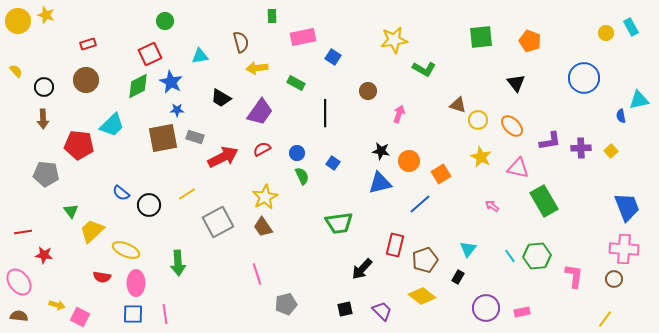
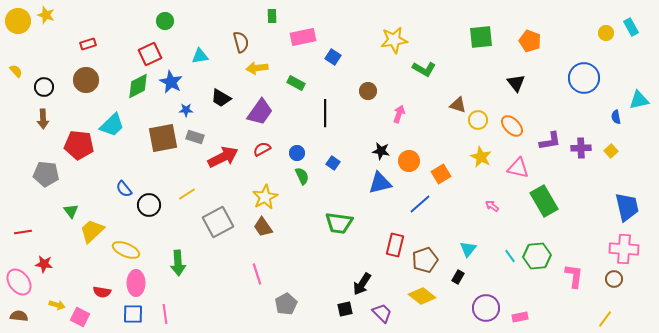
blue star at (177, 110): moved 9 px right
blue semicircle at (621, 116): moved 5 px left, 1 px down
blue semicircle at (121, 193): moved 3 px right, 4 px up; rotated 12 degrees clockwise
blue trapezoid at (627, 207): rotated 8 degrees clockwise
green trapezoid at (339, 223): rotated 16 degrees clockwise
red star at (44, 255): moved 9 px down
black arrow at (362, 269): moved 15 px down; rotated 10 degrees counterclockwise
red semicircle at (102, 277): moved 15 px down
gray pentagon at (286, 304): rotated 15 degrees counterclockwise
purple trapezoid at (382, 311): moved 2 px down
pink rectangle at (522, 312): moved 2 px left, 5 px down
